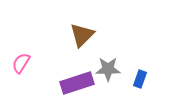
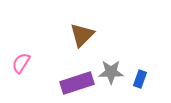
gray star: moved 3 px right, 3 px down
